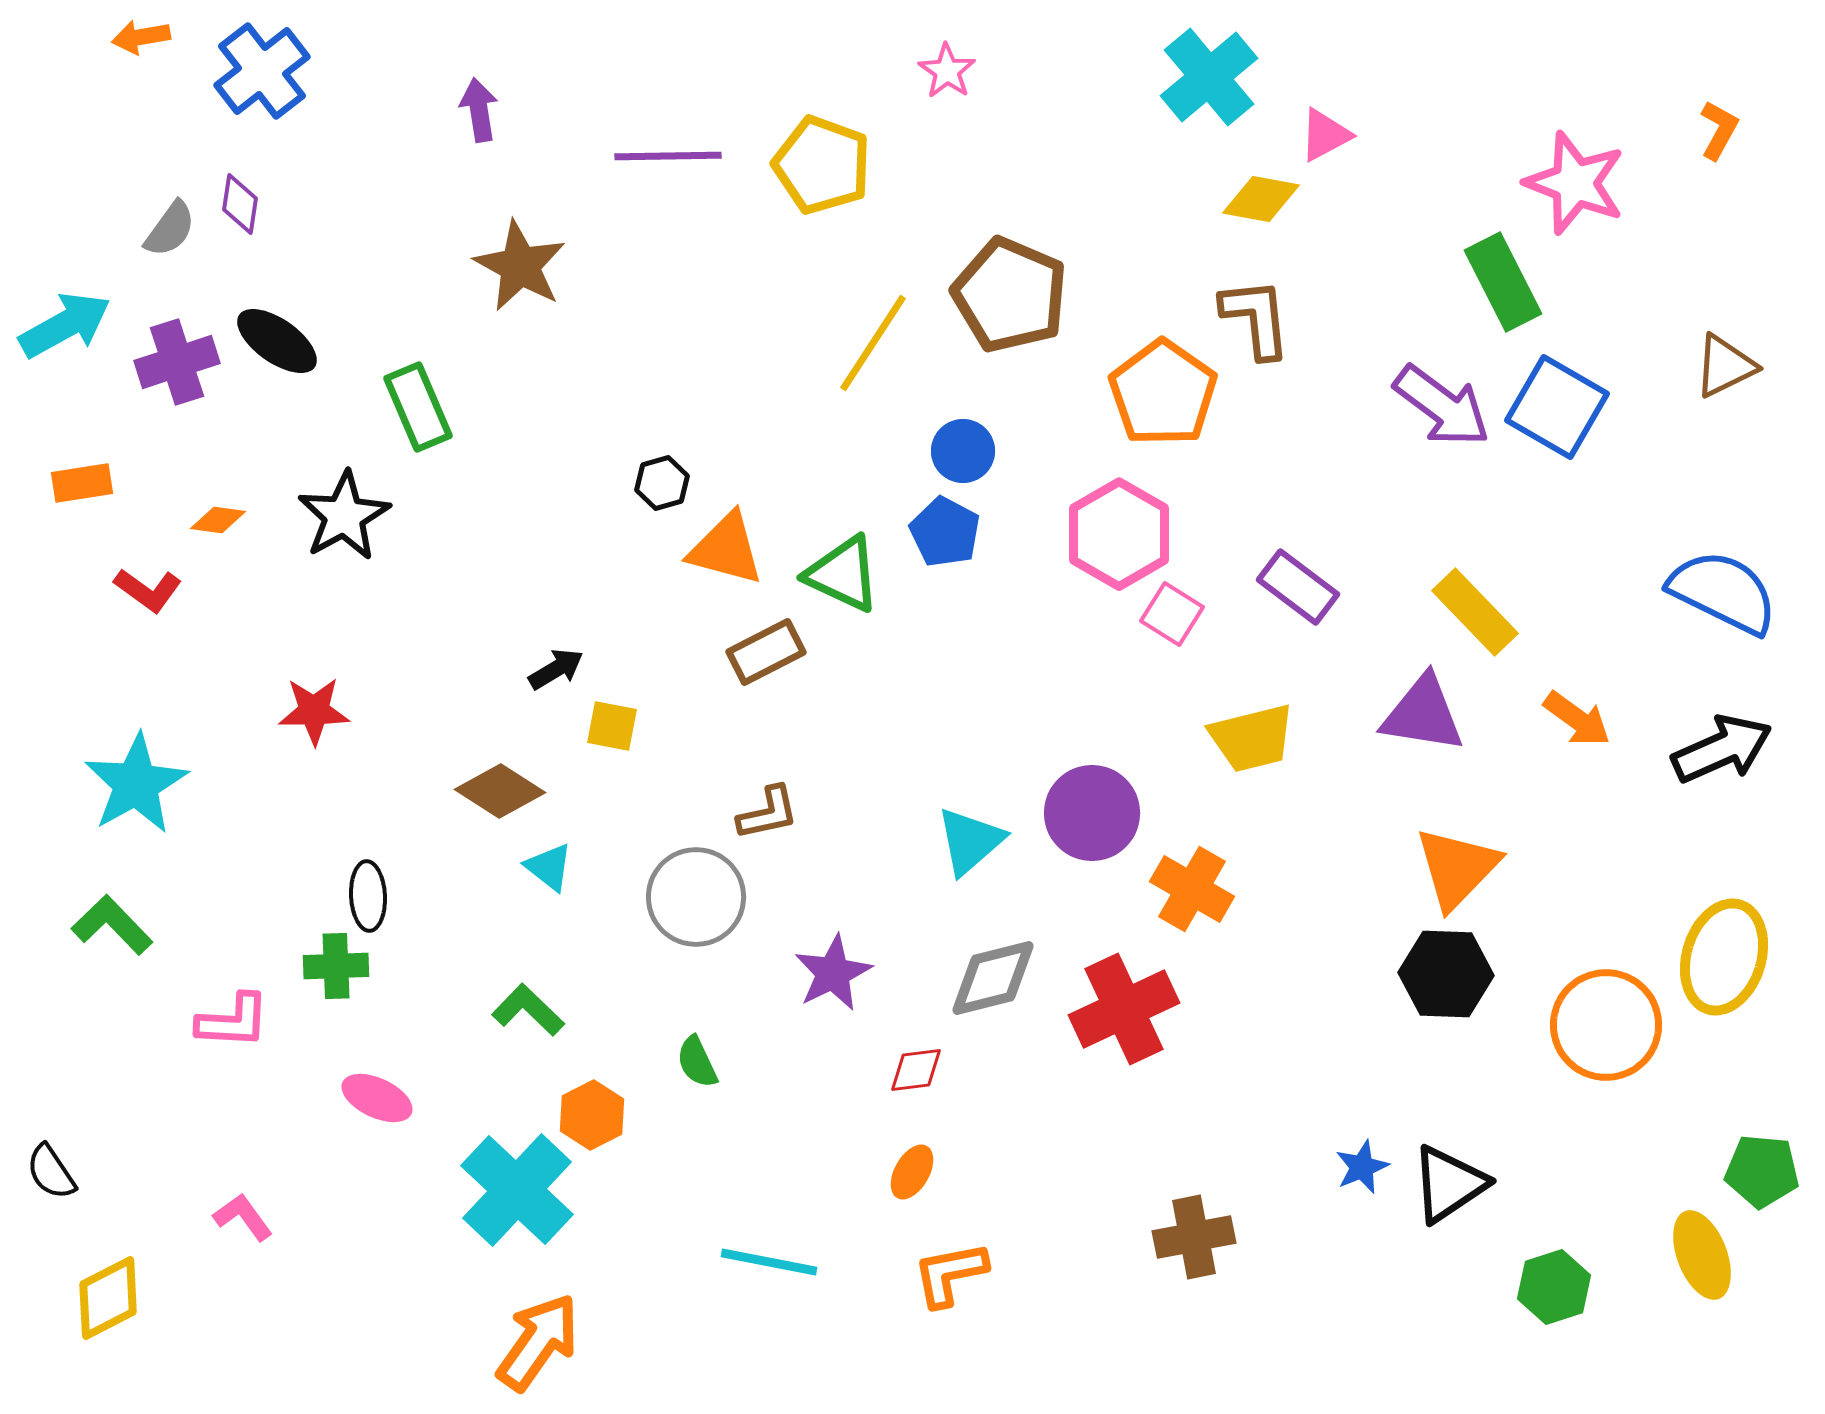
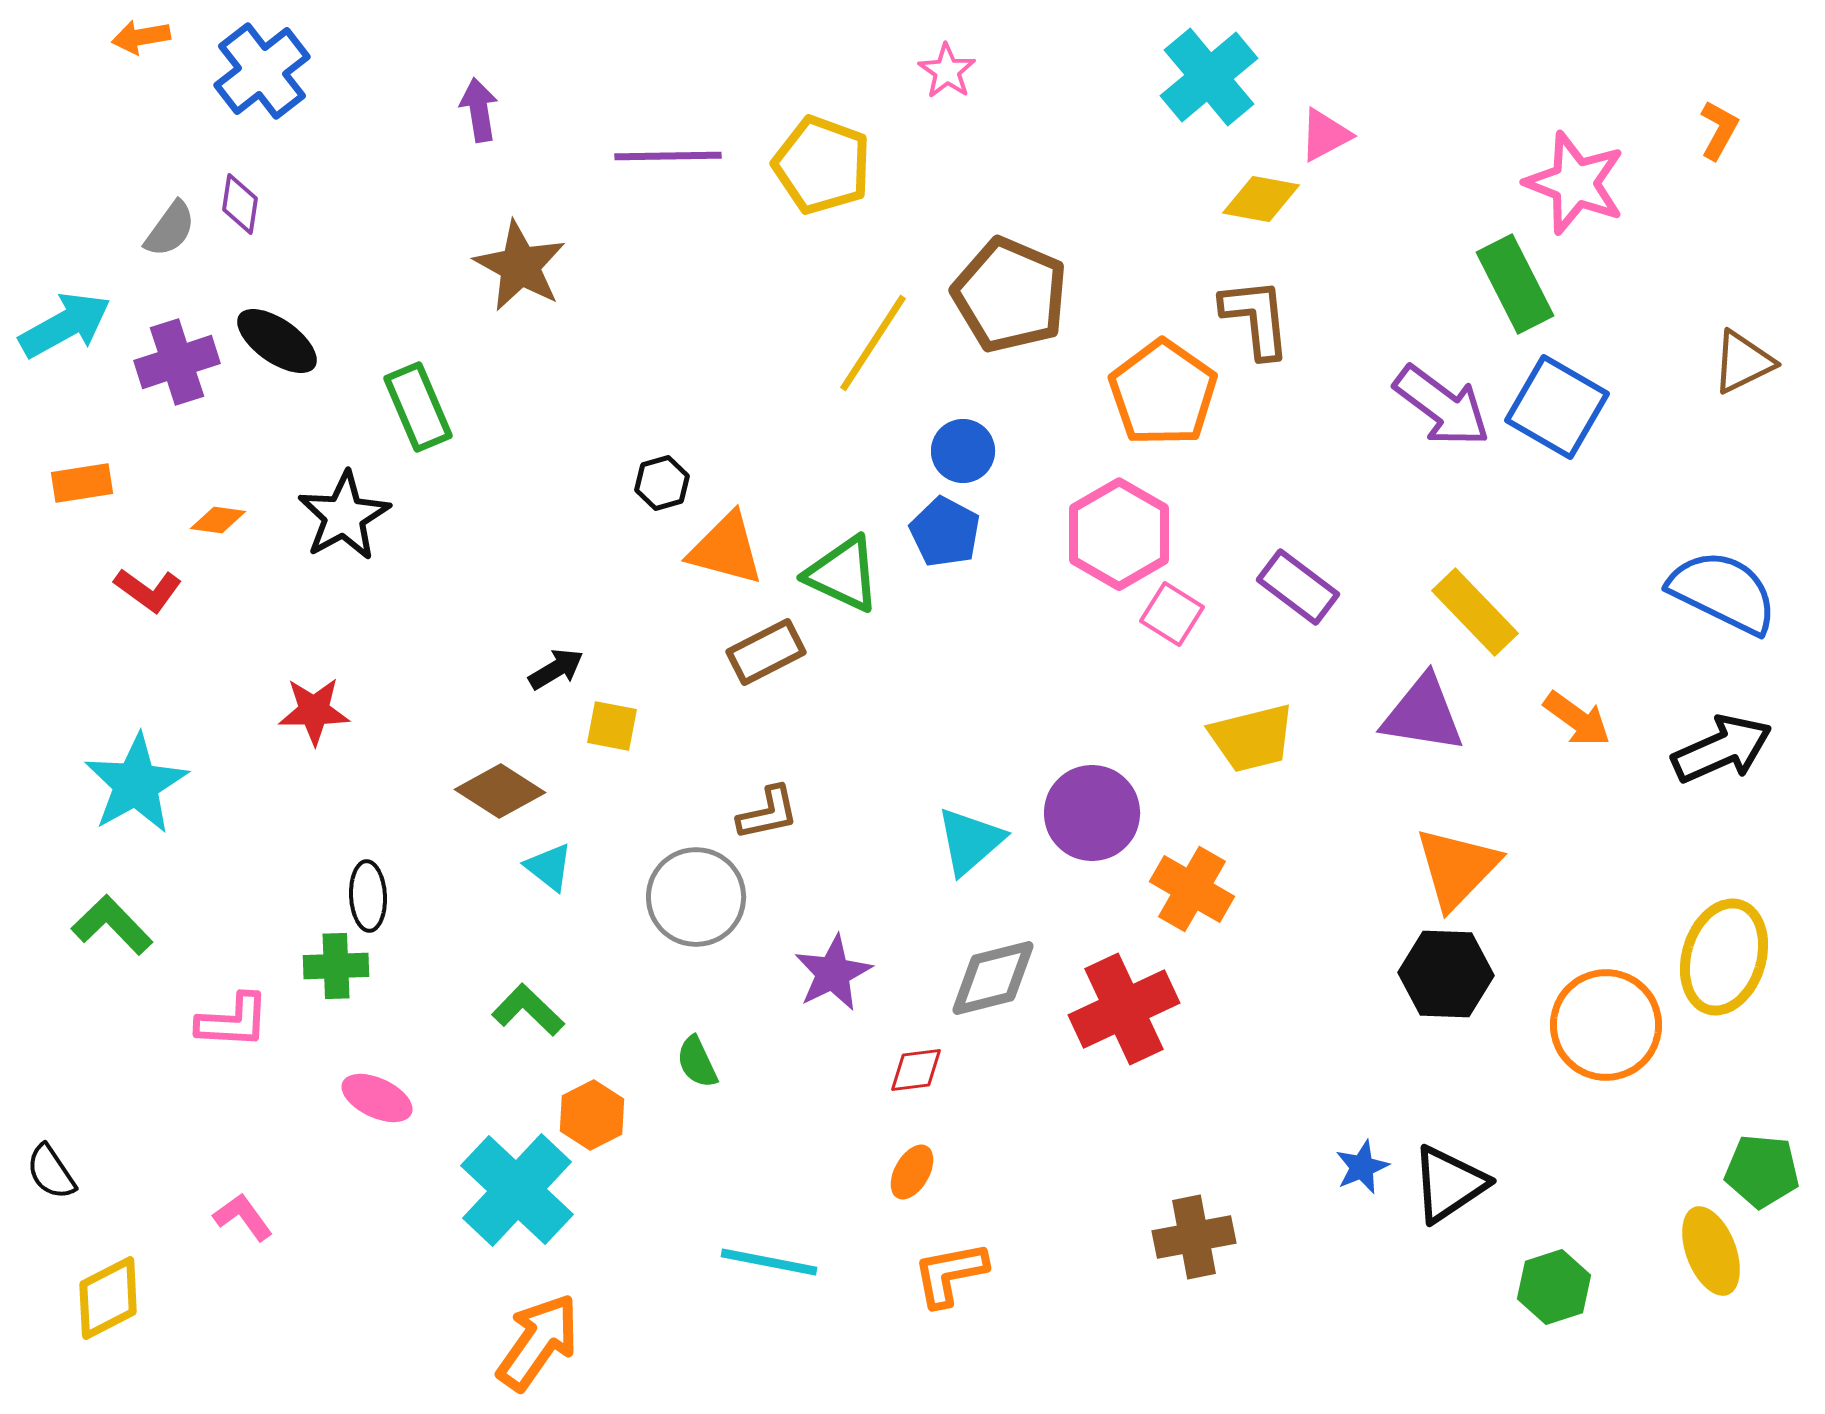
green rectangle at (1503, 282): moved 12 px right, 2 px down
brown triangle at (1725, 366): moved 18 px right, 4 px up
yellow ellipse at (1702, 1255): moved 9 px right, 4 px up
